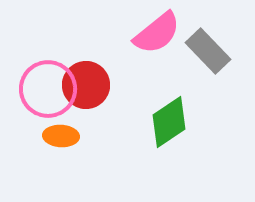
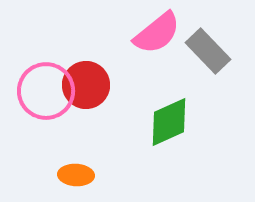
pink circle: moved 2 px left, 2 px down
green diamond: rotated 10 degrees clockwise
orange ellipse: moved 15 px right, 39 px down
